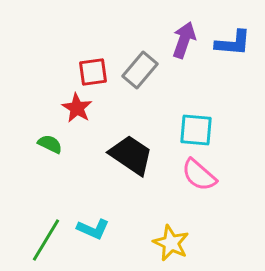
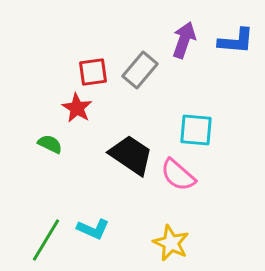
blue L-shape: moved 3 px right, 2 px up
pink semicircle: moved 21 px left
